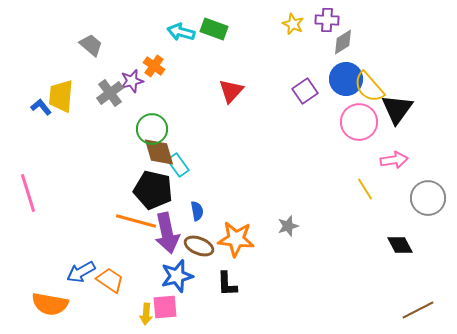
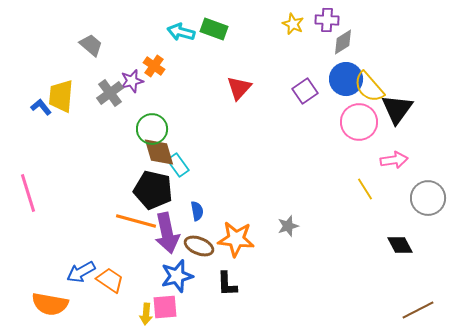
red triangle: moved 8 px right, 3 px up
